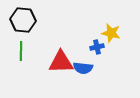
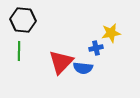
yellow star: rotated 24 degrees counterclockwise
blue cross: moved 1 px left, 1 px down
green line: moved 2 px left
red triangle: rotated 44 degrees counterclockwise
